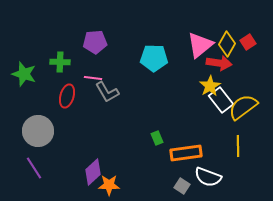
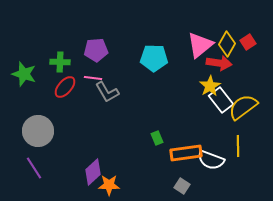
purple pentagon: moved 1 px right, 8 px down
red ellipse: moved 2 px left, 9 px up; rotated 25 degrees clockwise
white semicircle: moved 3 px right, 17 px up
